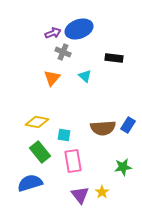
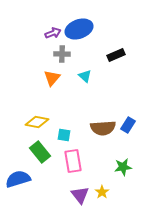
gray cross: moved 1 px left, 2 px down; rotated 21 degrees counterclockwise
black rectangle: moved 2 px right, 3 px up; rotated 30 degrees counterclockwise
blue semicircle: moved 12 px left, 4 px up
